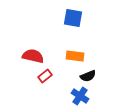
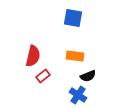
red semicircle: rotated 90 degrees clockwise
red rectangle: moved 2 px left
blue cross: moved 2 px left, 1 px up
